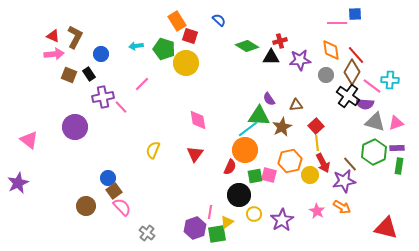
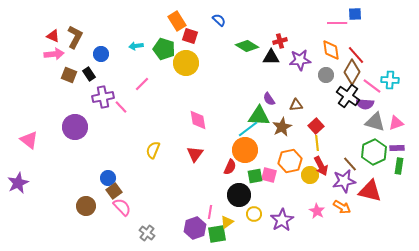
red arrow at (323, 163): moved 2 px left, 3 px down
red triangle at (386, 228): moved 16 px left, 37 px up
